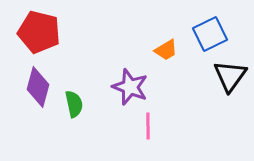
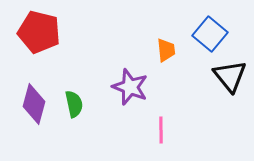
blue square: rotated 24 degrees counterclockwise
orange trapezoid: rotated 65 degrees counterclockwise
black triangle: rotated 15 degrees counterclockwise
purple diamond: moved 4 px left, 17 px down
pink line: moved 13 px right, 4 px down
